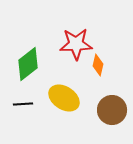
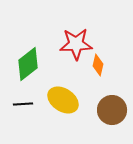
yellow ellipse: moved 1 px left, 2 px down
